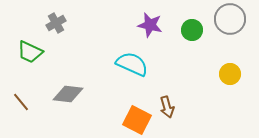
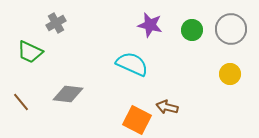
gray circle: moved 1 px right, 10 px down
brown arrow: rotated 120 degrees clockwise
